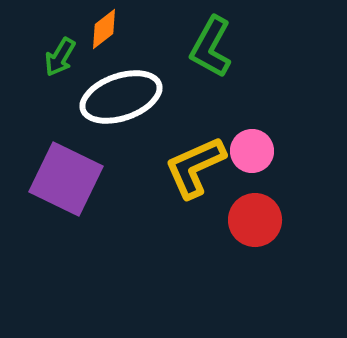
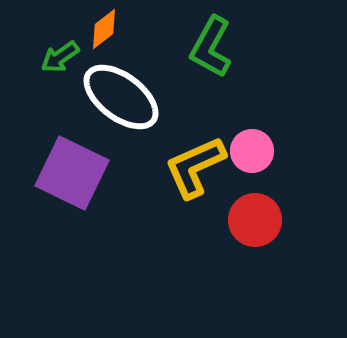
green arrow: rotated 24 degrees clockwise
white ellipse: rotated 56 degrees clockwise
purple square: moved 6 px right, 6 px up
